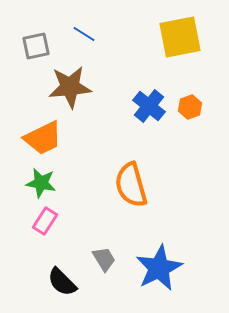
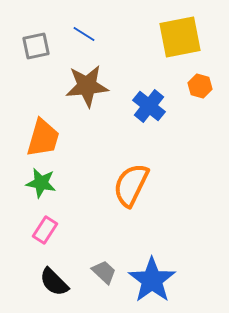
brown star: moved 17 px right, 1 px up
orange hexagon: moved 10 px right, 21 px up; rotated 25 degrees counterclockwise
orange trapezoid: rotated 48 degrees counterclockwise
orange semicircle: rotated 42 degrees clockwise
pink rectangle: moved 9 px down
gray trapezoid: moved 13 px down; rotated 16 degrees counterclockwise
blue star: moved 7 px left, 12 px down; rotated 9 degrees counterclockwise
black semicircle: moved 8 px left
